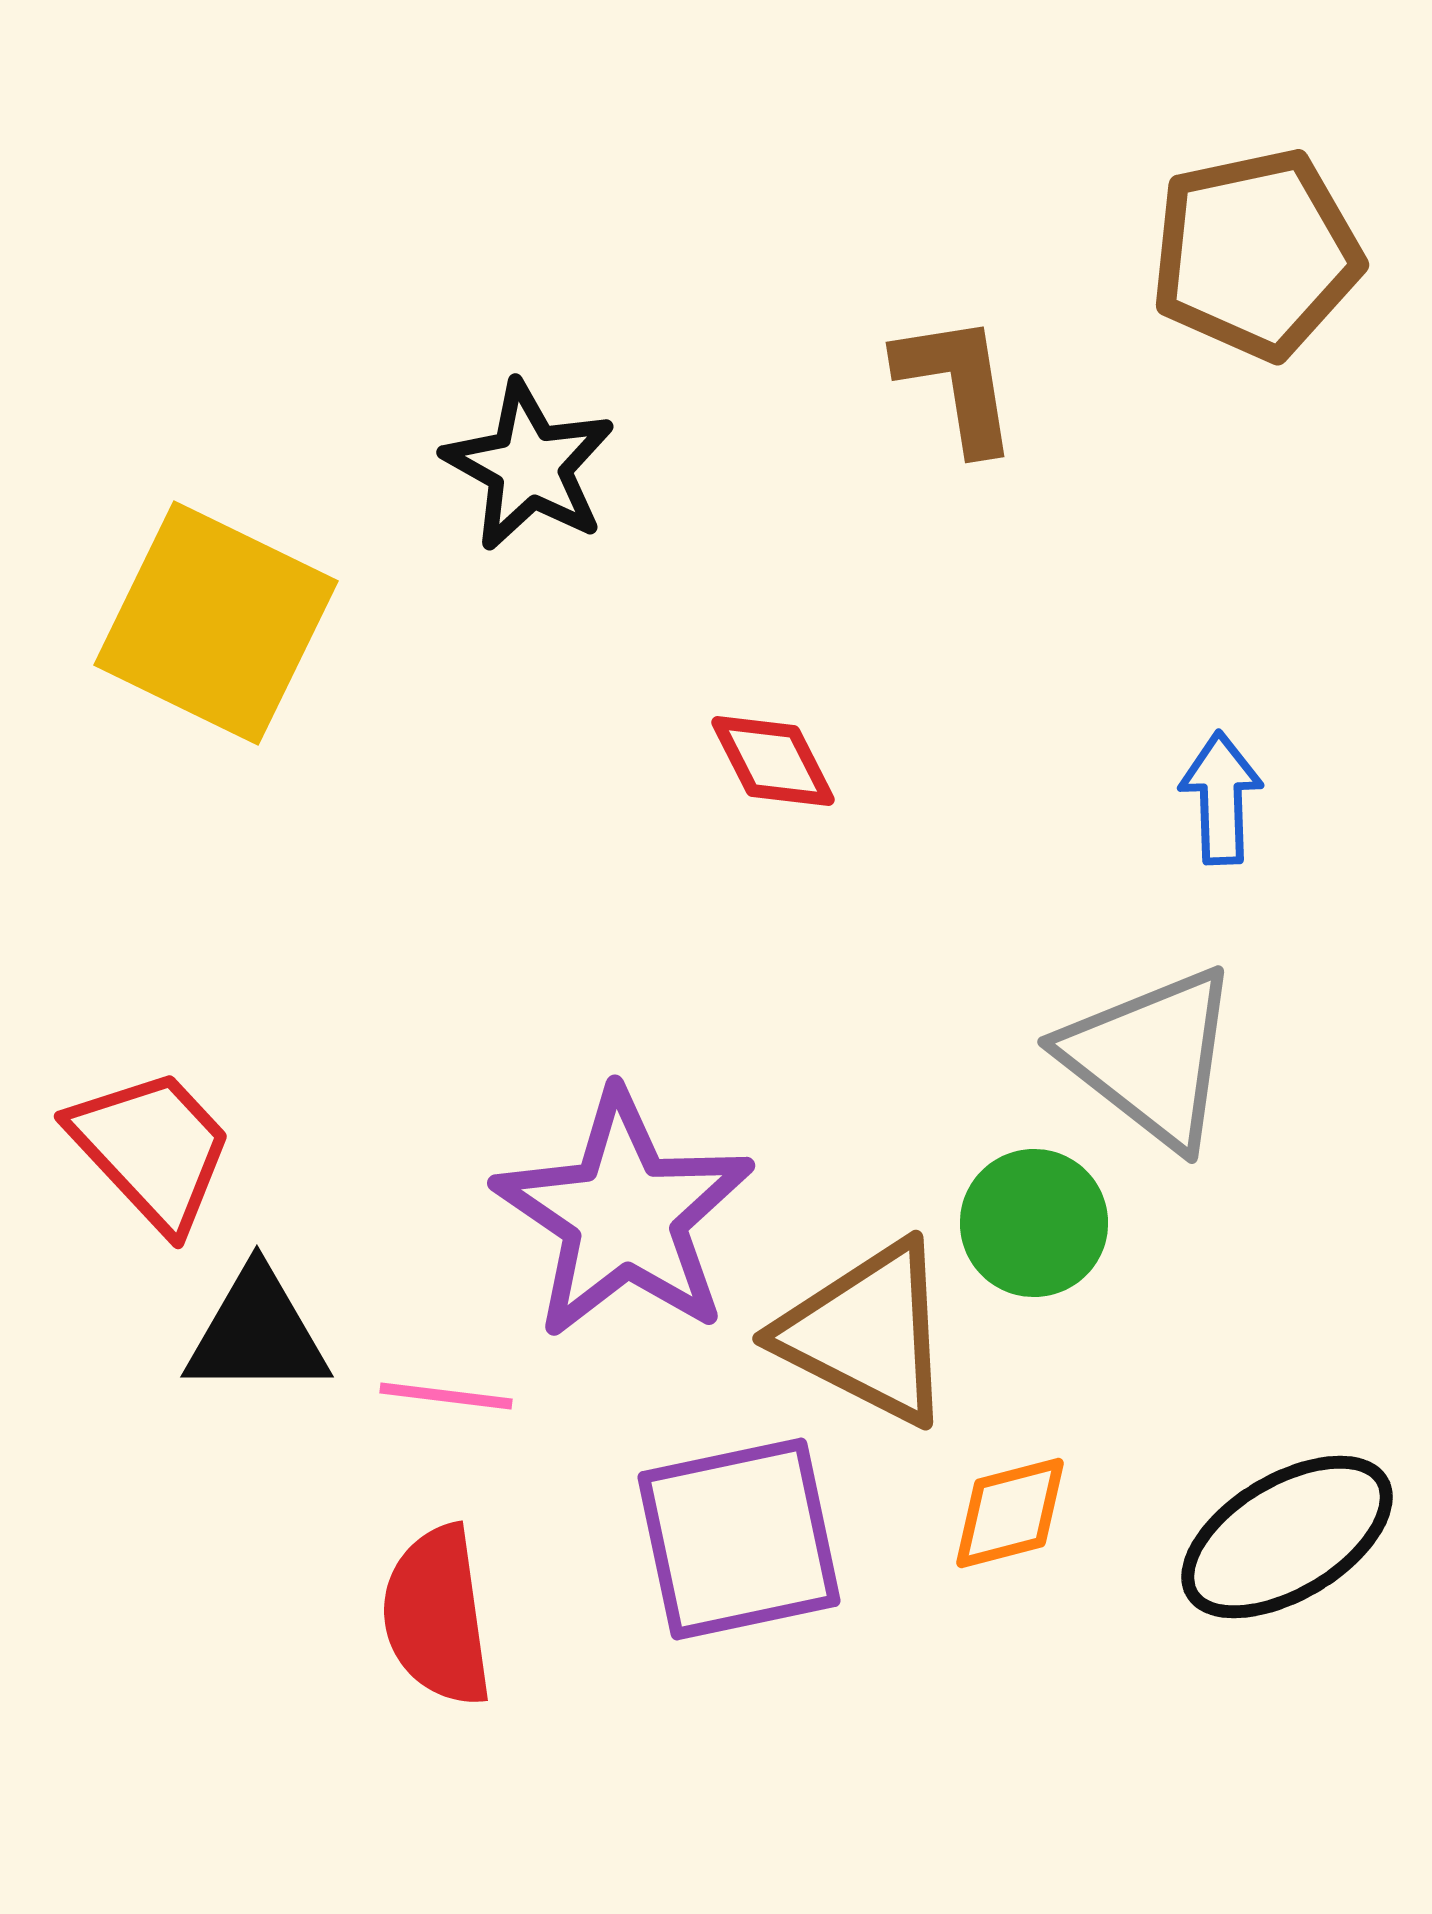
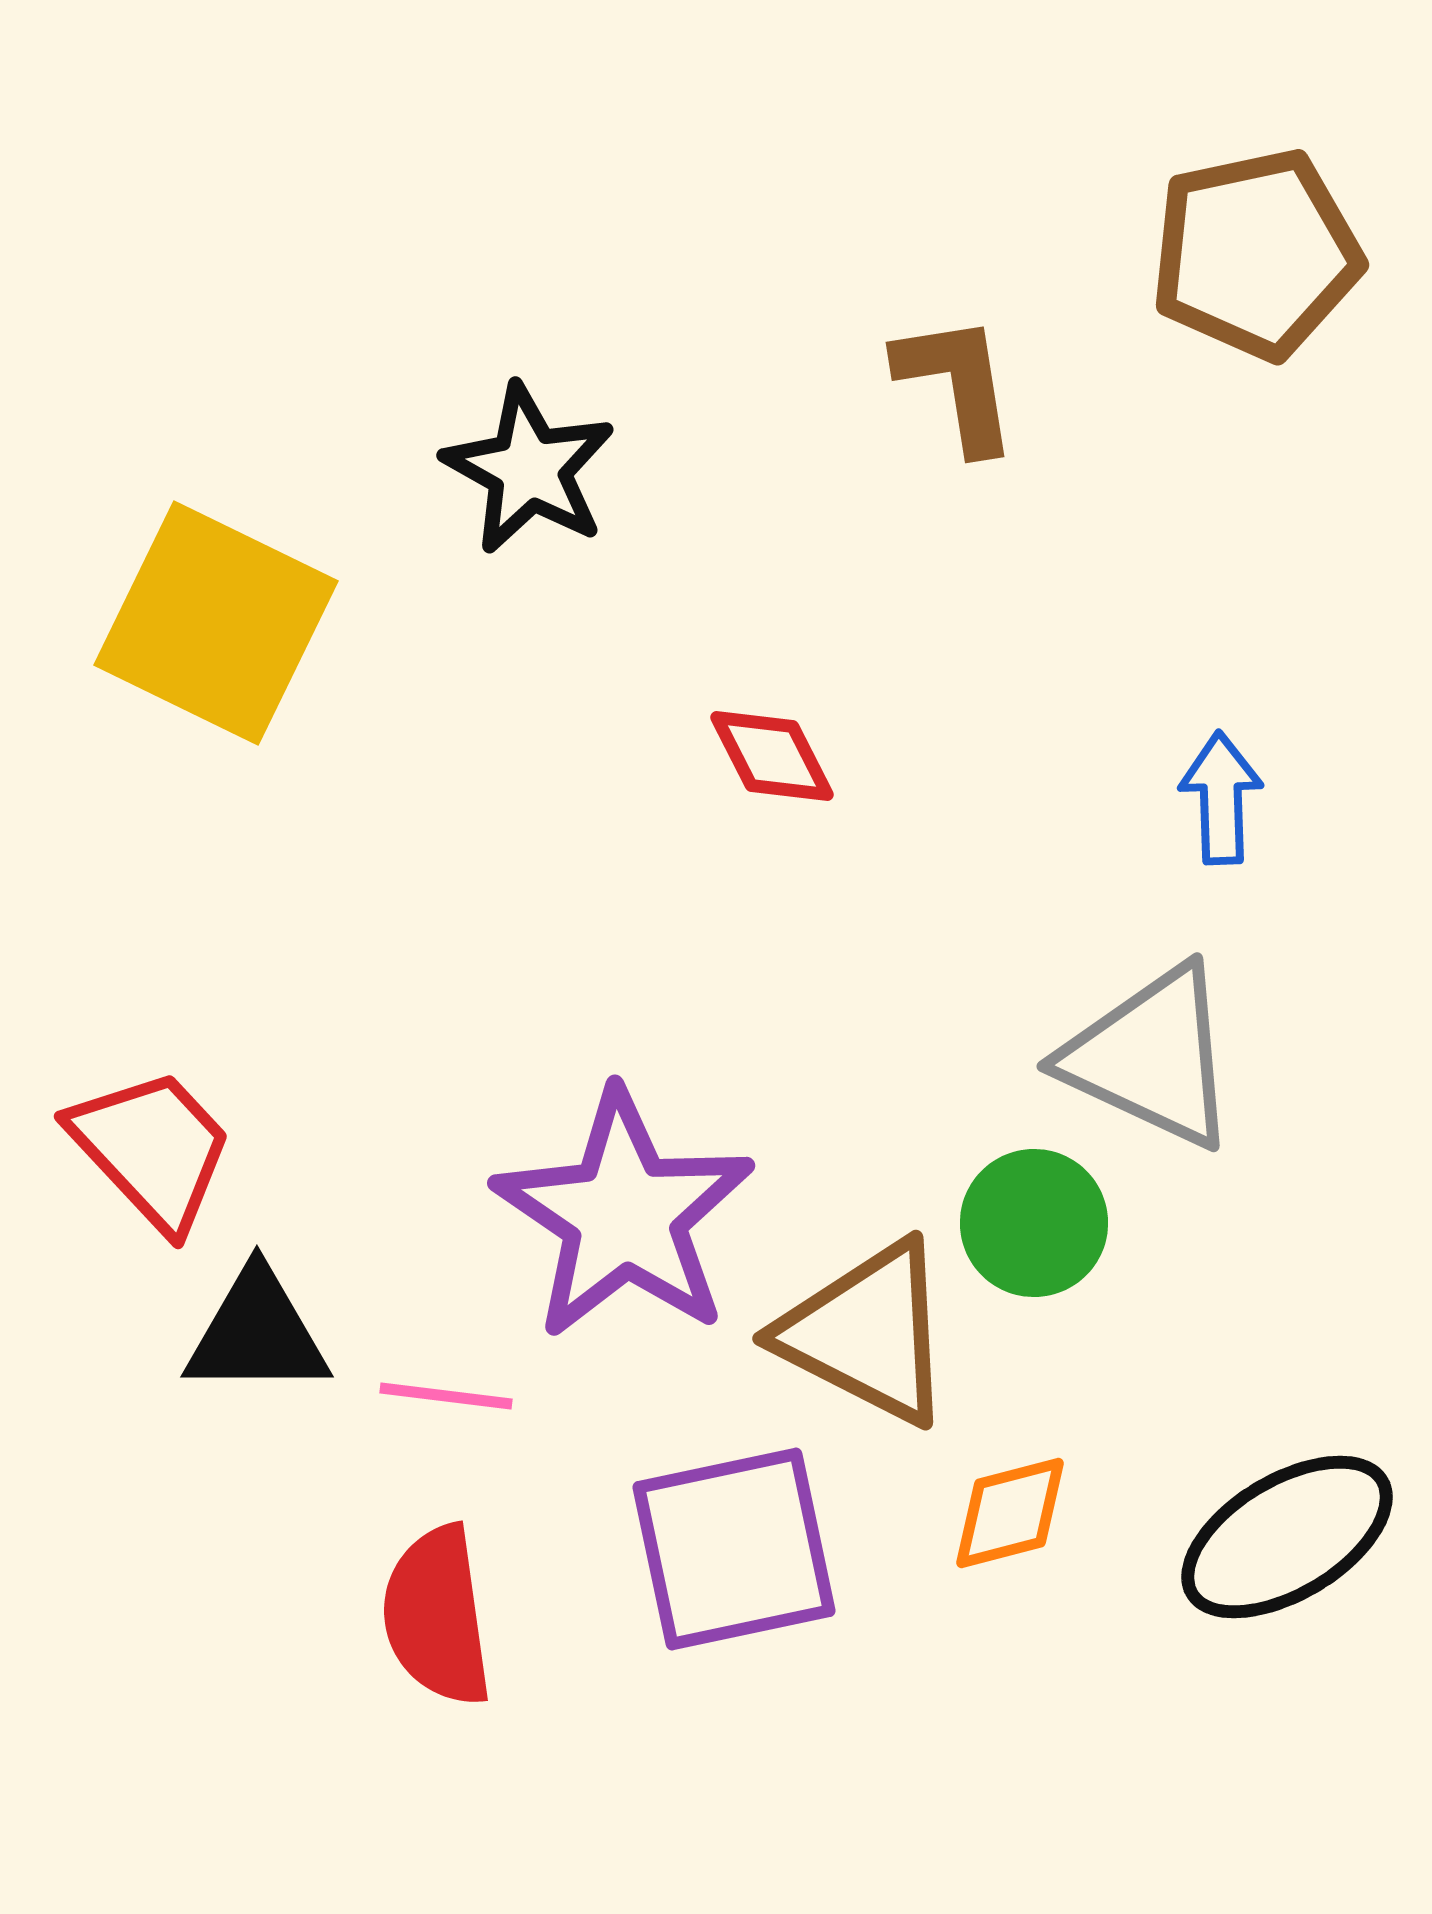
black star: moved 3 px down
red diamond: moved 1 px left, 5 px up
gray triangle: rotated 13 degrees counterclockwise
purple square: moved 5 px left, 10 px down
